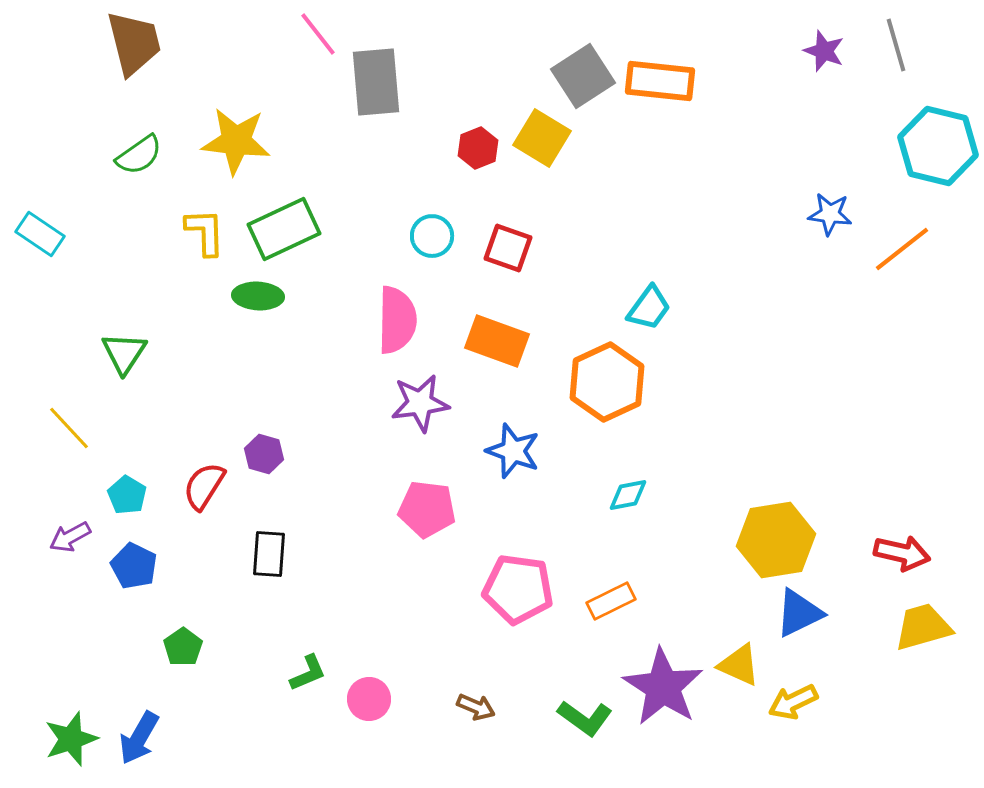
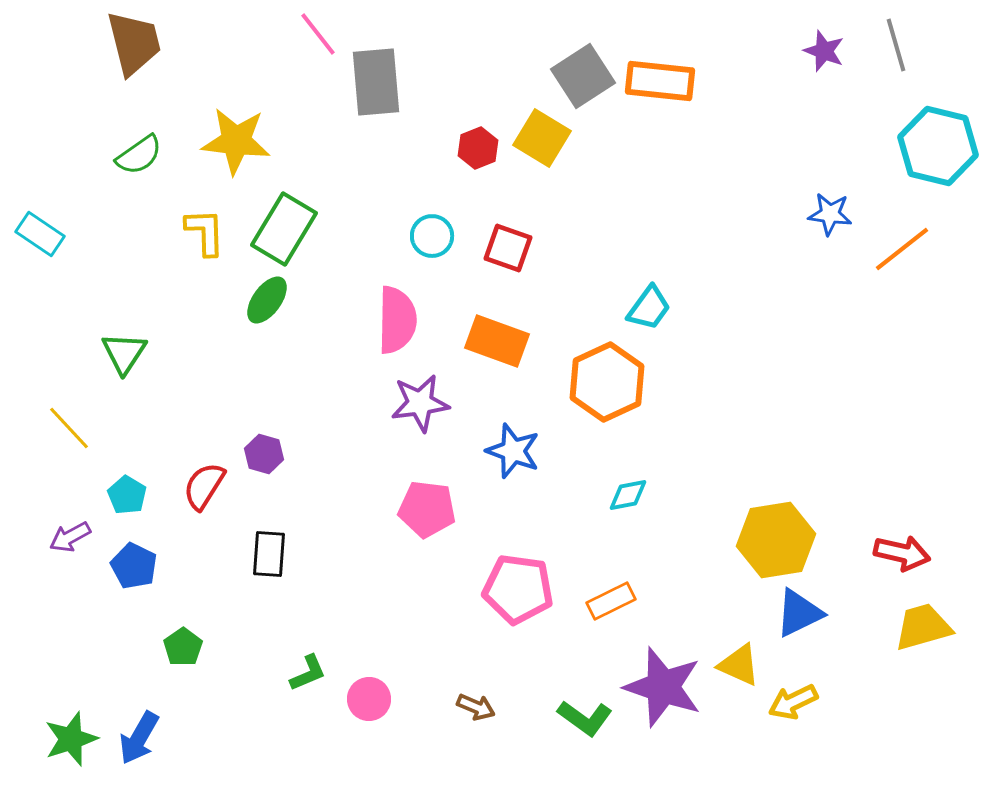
green rectangle at (284, 229): rotated 34 degrees counterclockwise
green ellipse at (258, 296): moved 9 px right, 4 px down; rotated 57 degrees counterclockwise
purple star at (663, 687): rotated 14 degrees counterclockwise
